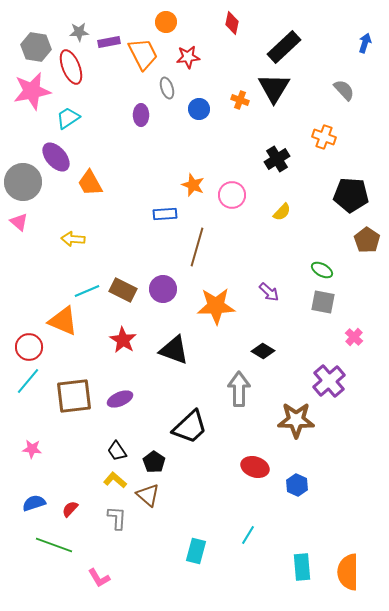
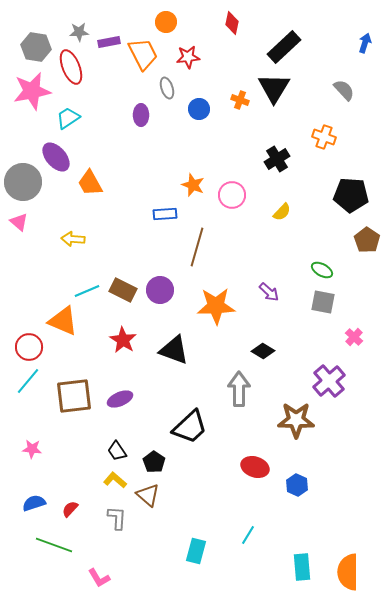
purple circle at (163, 289): moved 3 px left, 1 px down
